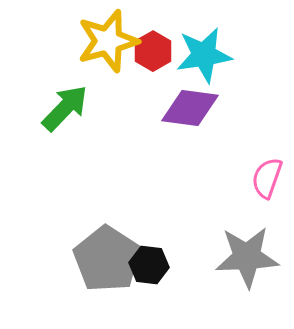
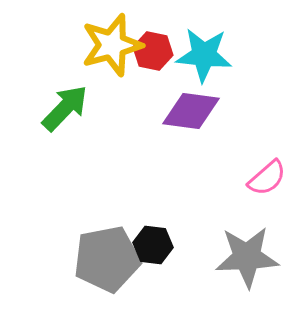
yellow star: moved 4 px right, 4 px down
red hexagon: rotated 18 degrees counterclockwise
cyan star: rotated 14 degrees clockwise
purple diamond: moved 1 px right, 3 px down
pink semicircle: rotated 150 degrees counterclockwise
gray pentagon: rotated 28 degrees clockwise
black hexagon: moved 4 px right, 20 px up
